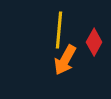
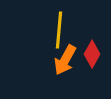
red diamond: moved 2 px left, 12 px down
